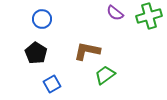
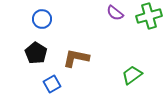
brown L-shape: moved 11 px left, 7 px down
green trapezoid: moved 27 px right
